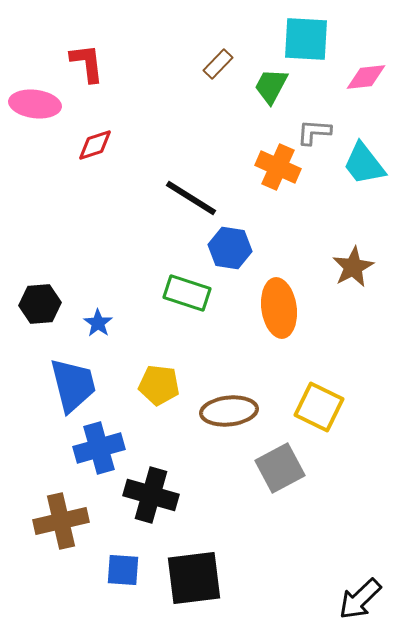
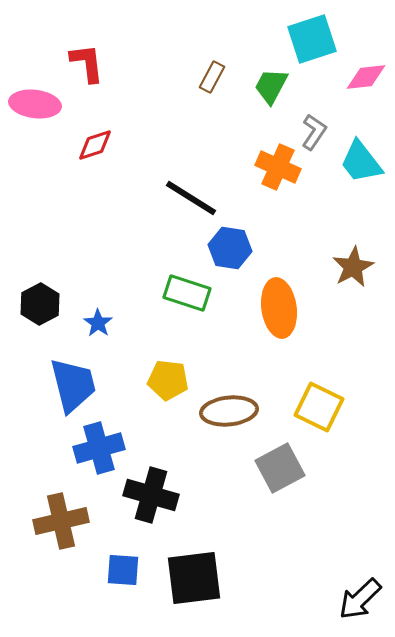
cyan square: moved 6 px right; rotated 21 degrees counterclockwise
brown rectangle: moved 6 px left, 13 px down; rotated 16 degrees counterclockwise
gray L-shape: rotated 120 degrees clockwise
cyan trapezoid: moved 3 px left, 2 px up
black hexagon: rotated 24 degrees counterclockwise
yellow pentagon: moved 9 px right, 5 px up
